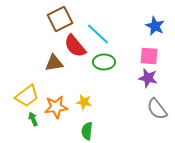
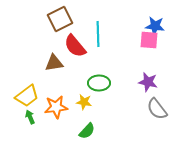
blue star: rotated 18 degrees counterclockwise
cyan line: rotated 45 degrees clockwise
pink square: moved 16 px up
green ellipse: moved 5 px left, 21 px down
purple star: moved 4 px down
green arrow: moved 3 px left, 2 px up
green semicircle: rotated 144 degrees counterclockwise
